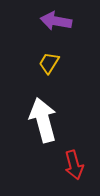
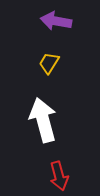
red arrow: moved 15 px left, 11 px down
